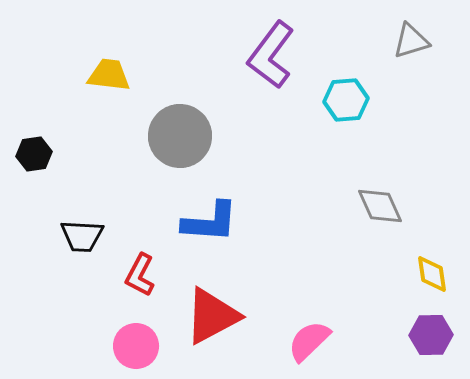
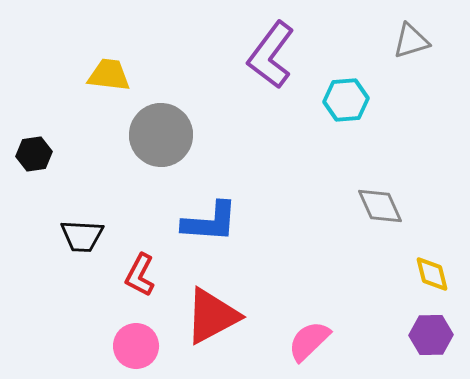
gray circle: moved 19 px left, 1 px up
yellow diamond: rotated 6 degrees counterclockwise
